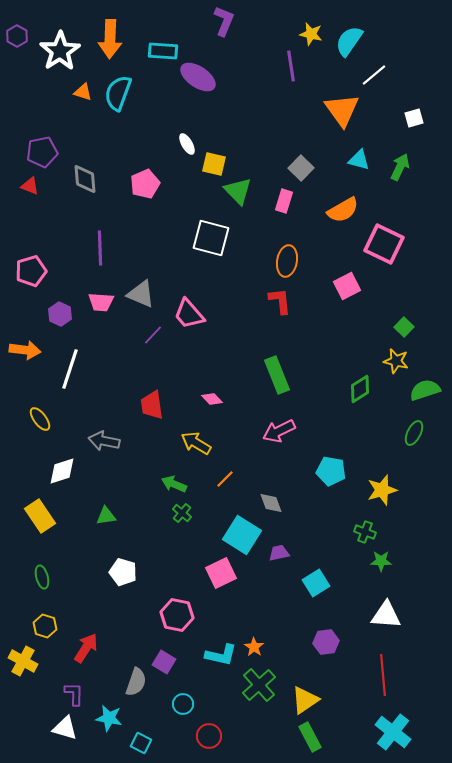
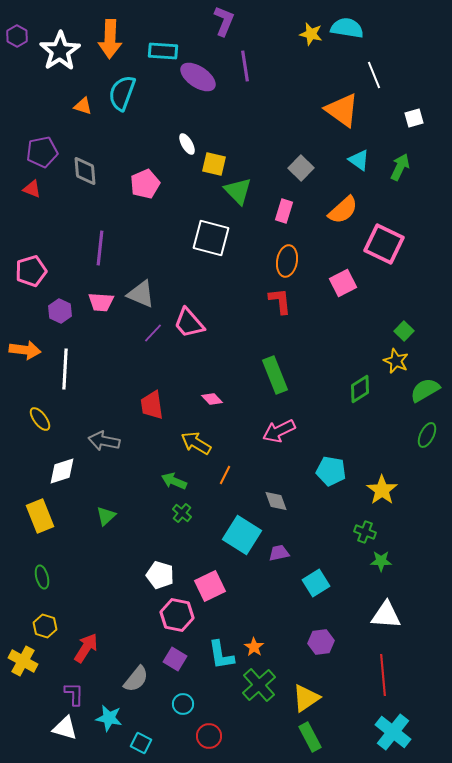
cyan semicircle at (349, 41): moved 2 px left, 13 px up; rotated 64 degrees clockwise
purple line at (291, 66): moved 46 px left
white line at (374, 75): rotated 72 degrees counterclockwise
orange triangle at (83, 92): moved 14 px down
cyan semicircle at (118, 93): moved 4 px right
orange triangle at (342, 110): rotated 18 degrees counterclockwise
cyan triangle at (359, 160): rotated 20 degrees clockwise
gray diamond at (85, 179): moved 8 px up
red triangle at (30, 186): moved 2 px right, 3 px down
pink rectangle at (284, 201): moved 10 px down
orange semicircle at (343, 210): rotated 12 degrees counterclockwise
purple line at (100, 248): rotated 8 degrees clockwise
pink square at (347, 286): moved 4 px left, 3 px up
purple hexagon at (60, 314): moved 3 px up
pink trapezoid at (189, 314): moved 9 px down
green square at (404, 327): moved 4 px down
purple line at (153, 335): moved 2 px up
yellow star at (396, 361): rotated 10 degrees clockwise
white line at (70, 369): moved 5 px left; rotated 15 degrees counterclockwise
green rectangle at (277, 375): moved 2 px left
green semicircle at (425, 390): rotated 12 degrees counterclockwise
green ellipse at (414, 433): moved 13 px right, 2 px down
orange line at (225, 479): moved 4 px up; rotated 18 degrees counterclockwise
green arrow at (174, 484): moved 3 px up
yellow star at (382, 490): rotated 20 degrees counterclockwise
gray diamond at (271, 503): moved 5 px right, 2 px up
yellow rectangle at (40, 516): rotated 12 degrees clockwise
green triangle at (106, 516): rotated 35 degrees counterclockwise
white pentagon at (123, 572): moved 37 px right, 3 px down
pink square at (221, 573): moved 11 px left, 13 px down
purple hexagon at (326, 642): moved 5 px left
cyan L-shape at (221, 655): rotated 68 degrees clockwise
purple square at (164, 662): moved 11 px right, 3 px up
gray semicircle at (136, 682): moved 3 px up; rotated 20 degrees clockwise
yellow triangle at (305, 700): moved 1 px right, 2 px up
